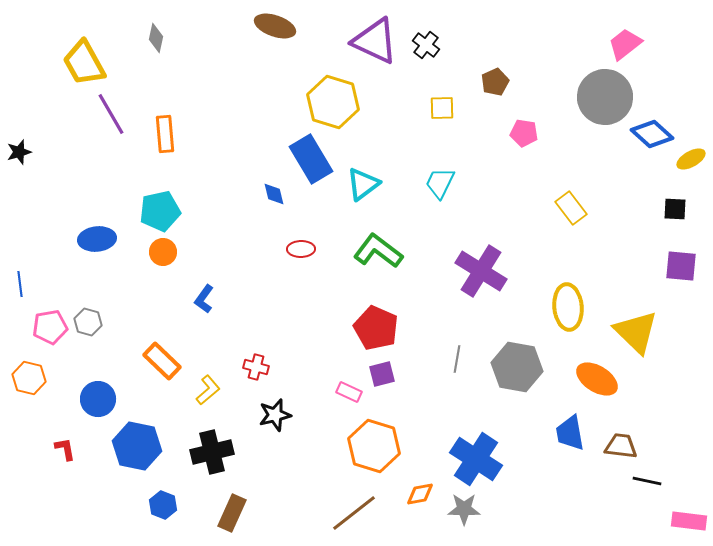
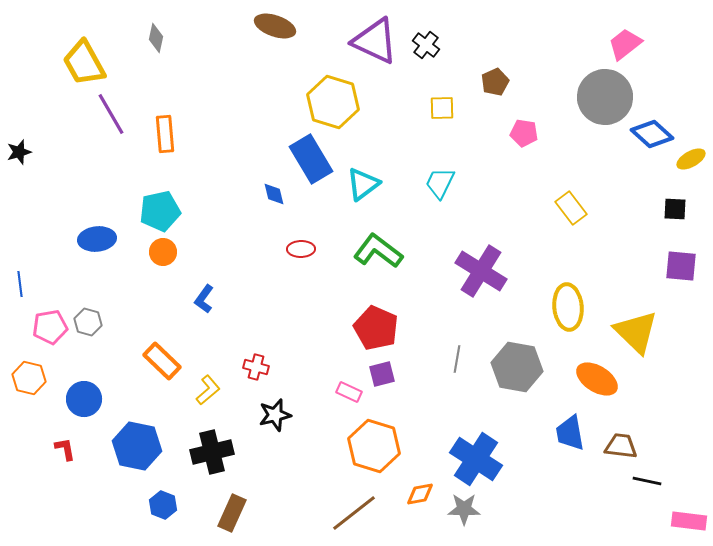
blue circle at (98, 399): moved 14 px left
